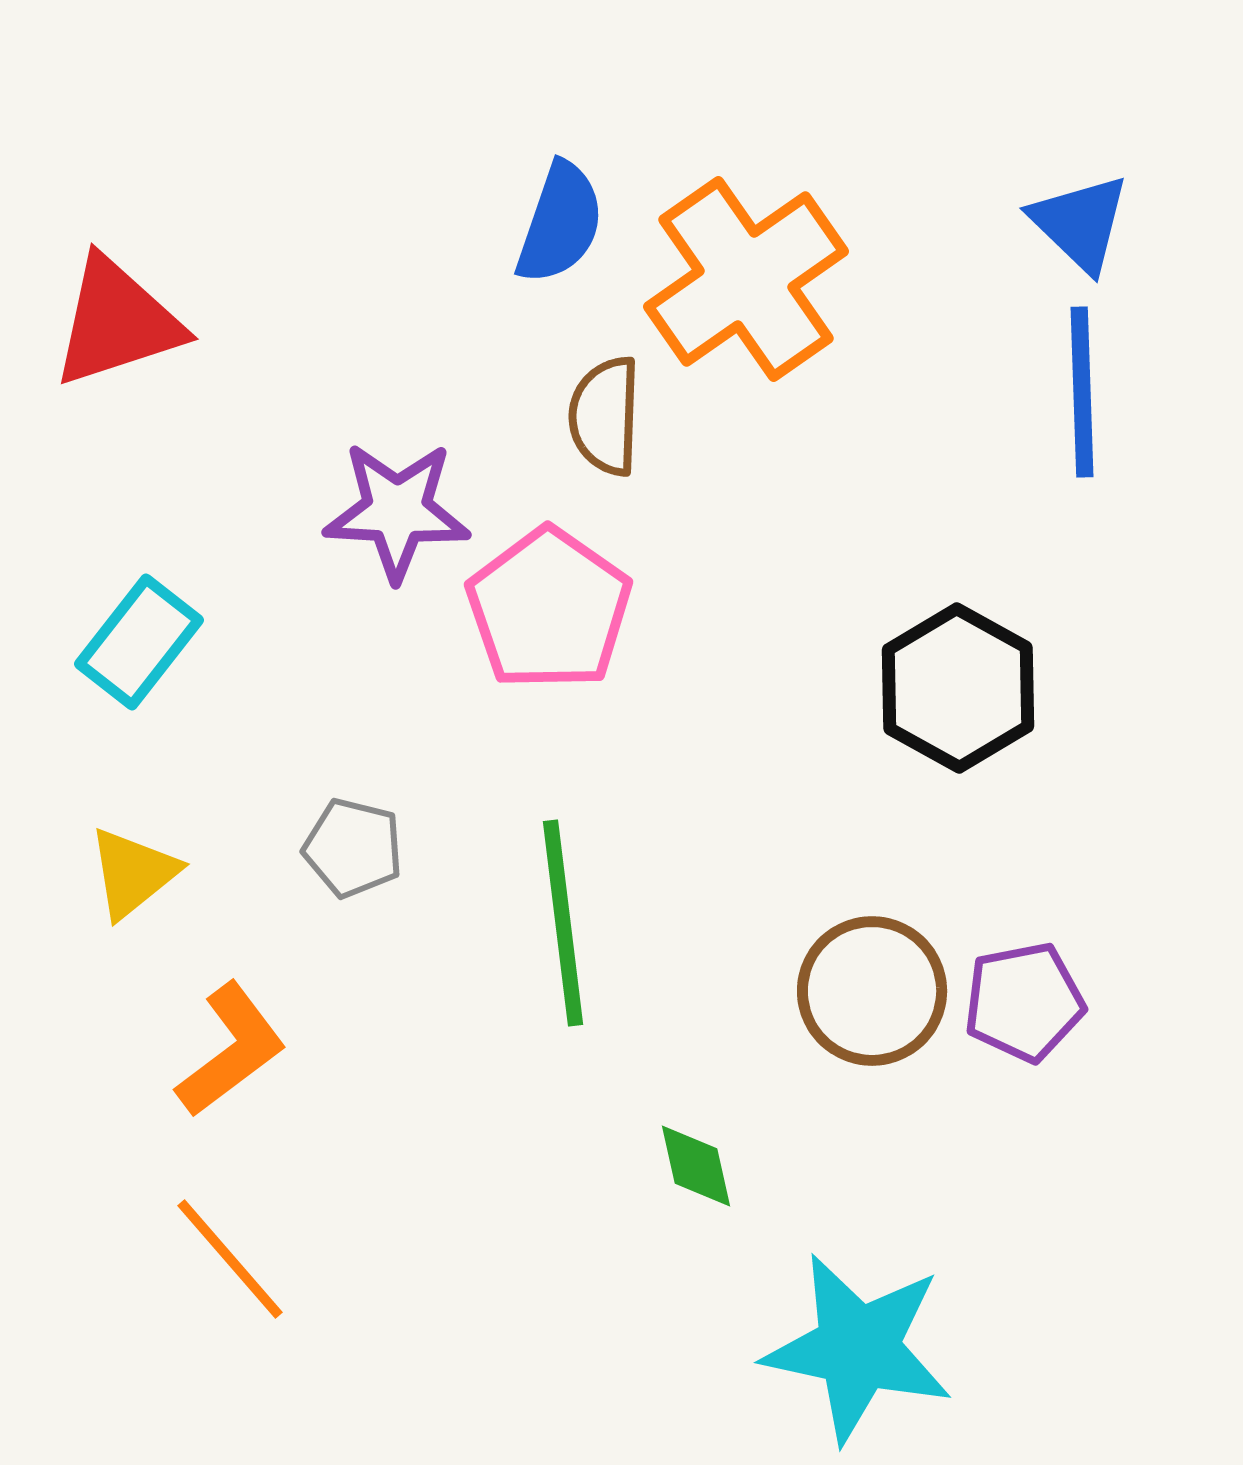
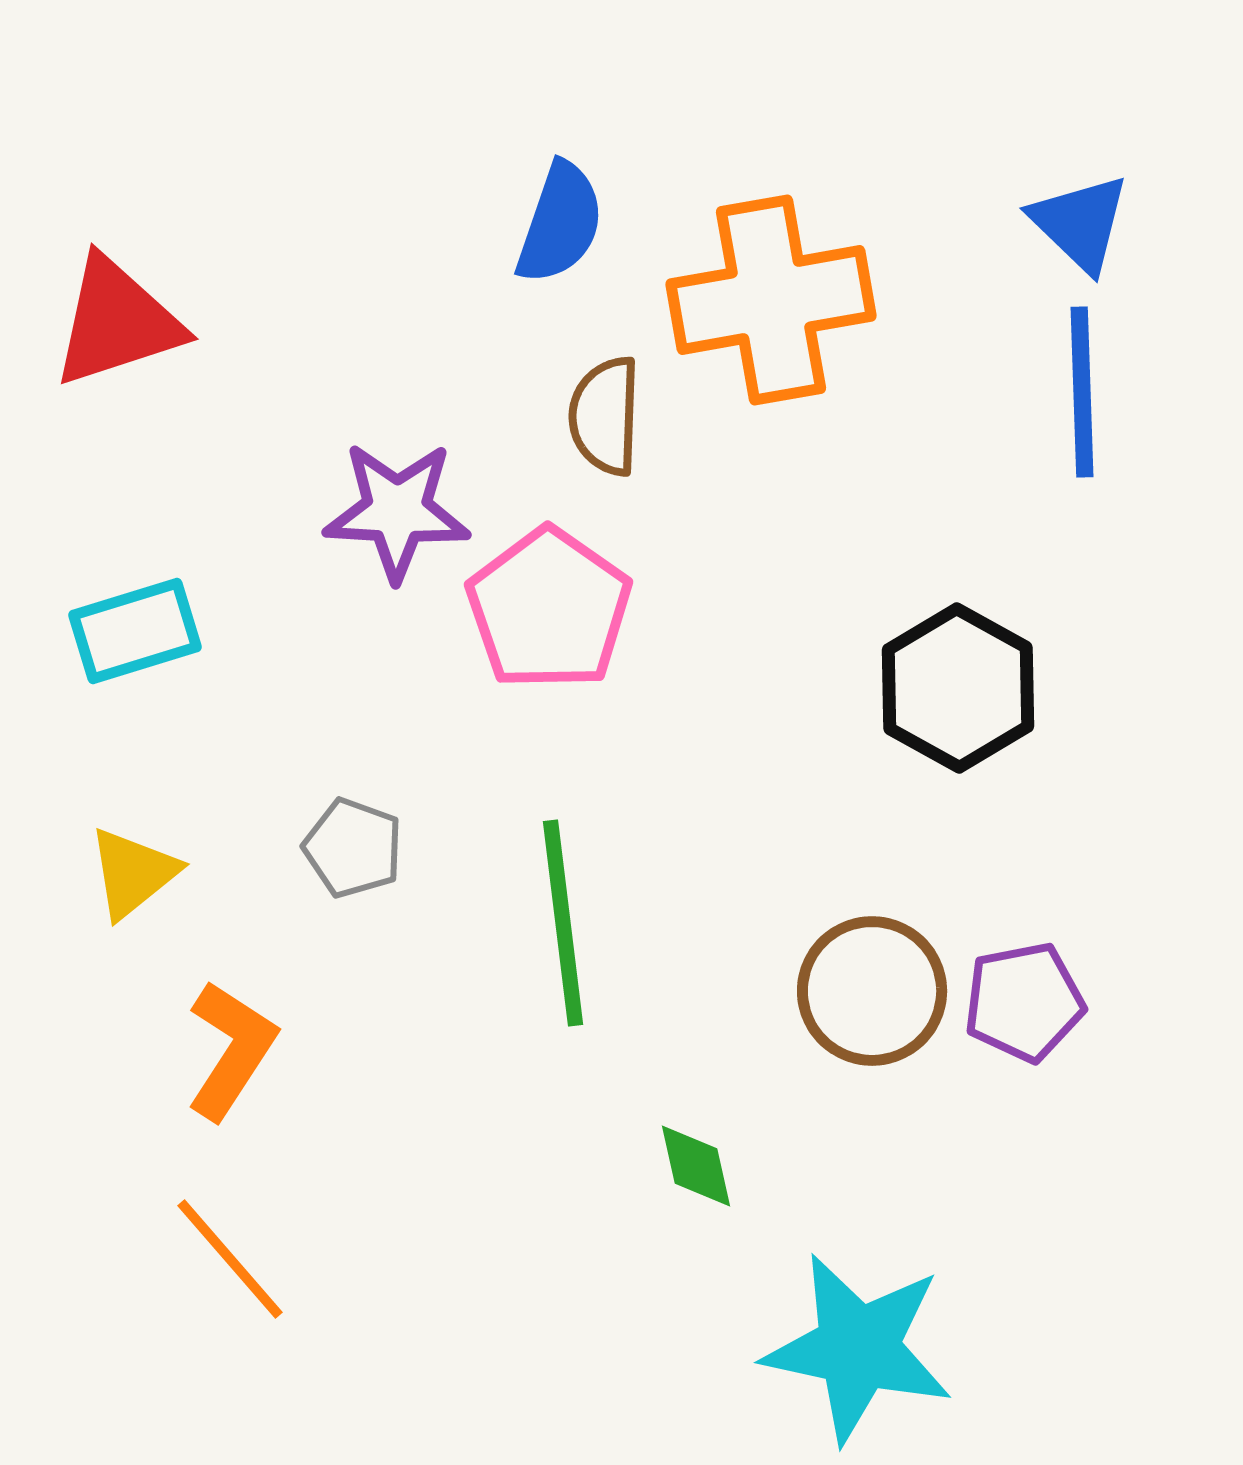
orange cross: moved 25 px right, 21 px down; rotated 25 degrees clockwise
cyan rectangle: moved 4 px left, 11 px up; rotated 35 degrees clockwise
gray pentagon: rotated 6 degrees clockwise
orange L-shape: rotated 20 degrees counterclockwise
